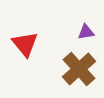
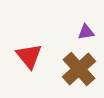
red triangle: moved 4 px right, 12 px down
